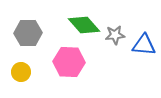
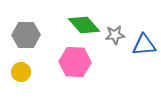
gray hexagon: moved 2 px left, 2 px down
blue triangle: rotated 10 degrees counterclockwise
pink hexagon: moved 6 px right
